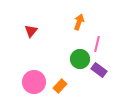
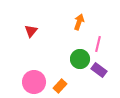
pink line: moved 1 px right
